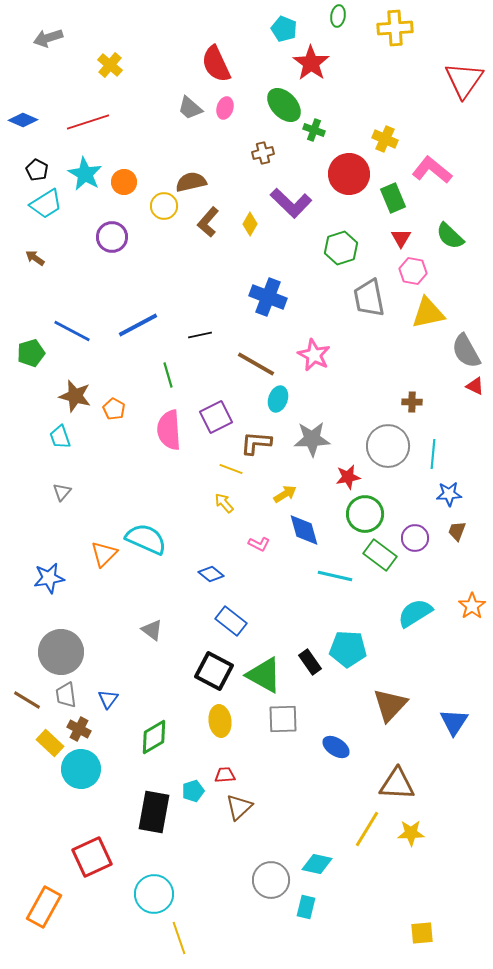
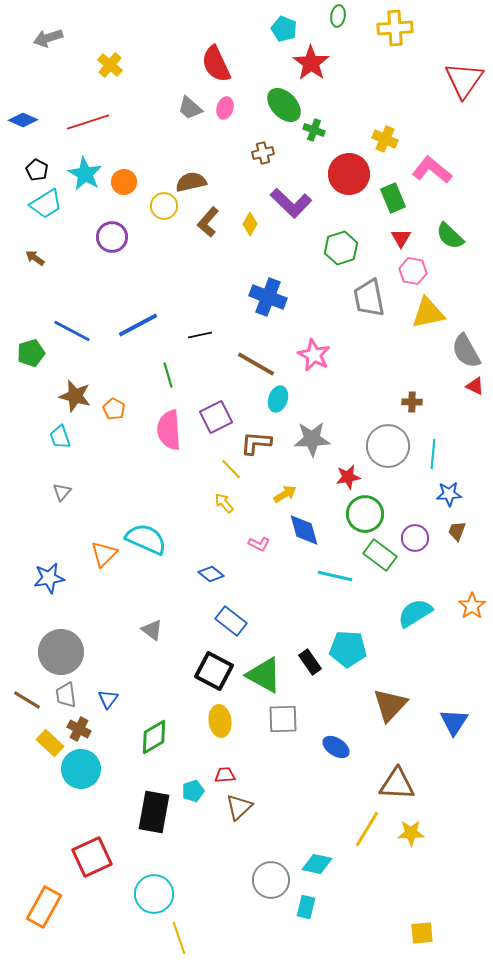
yellow line at (231, 469): rotated 25 degrees clockwise
